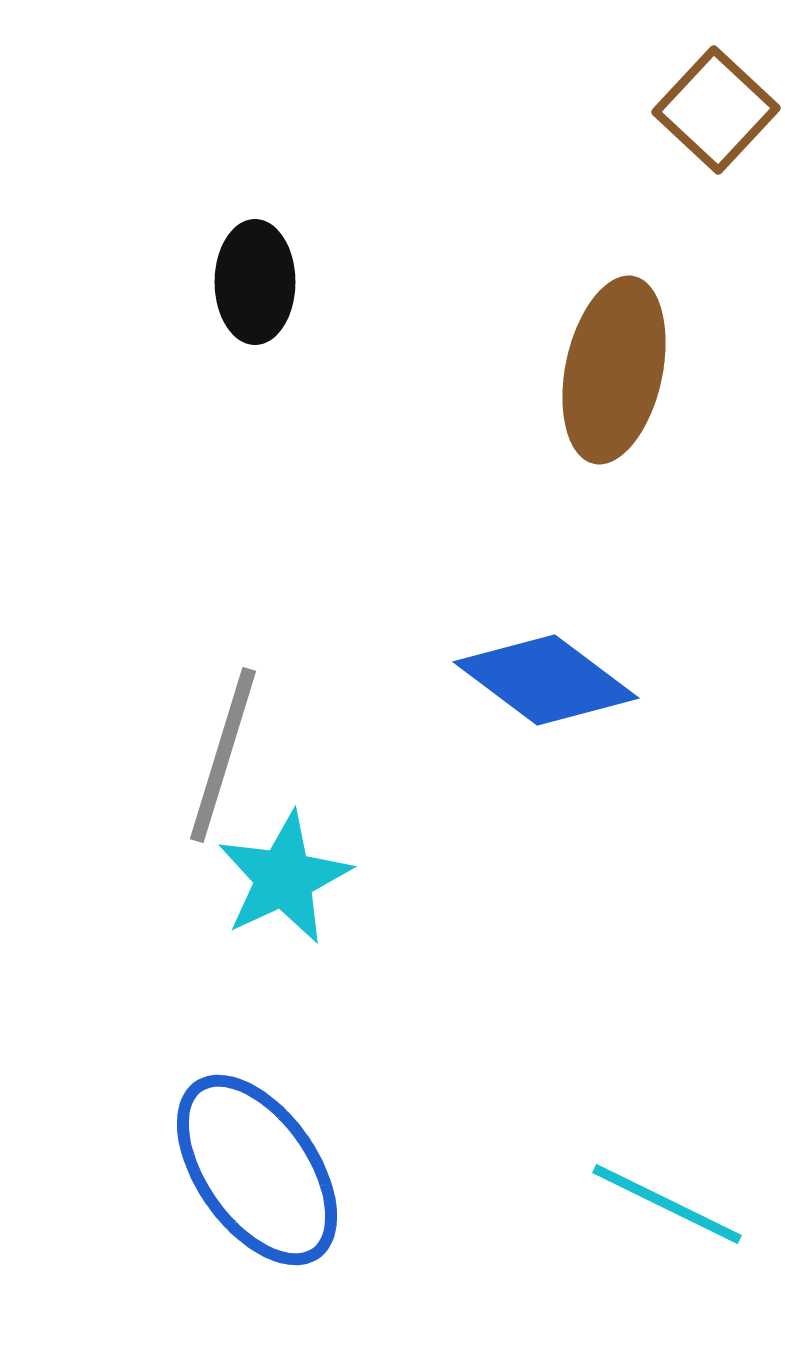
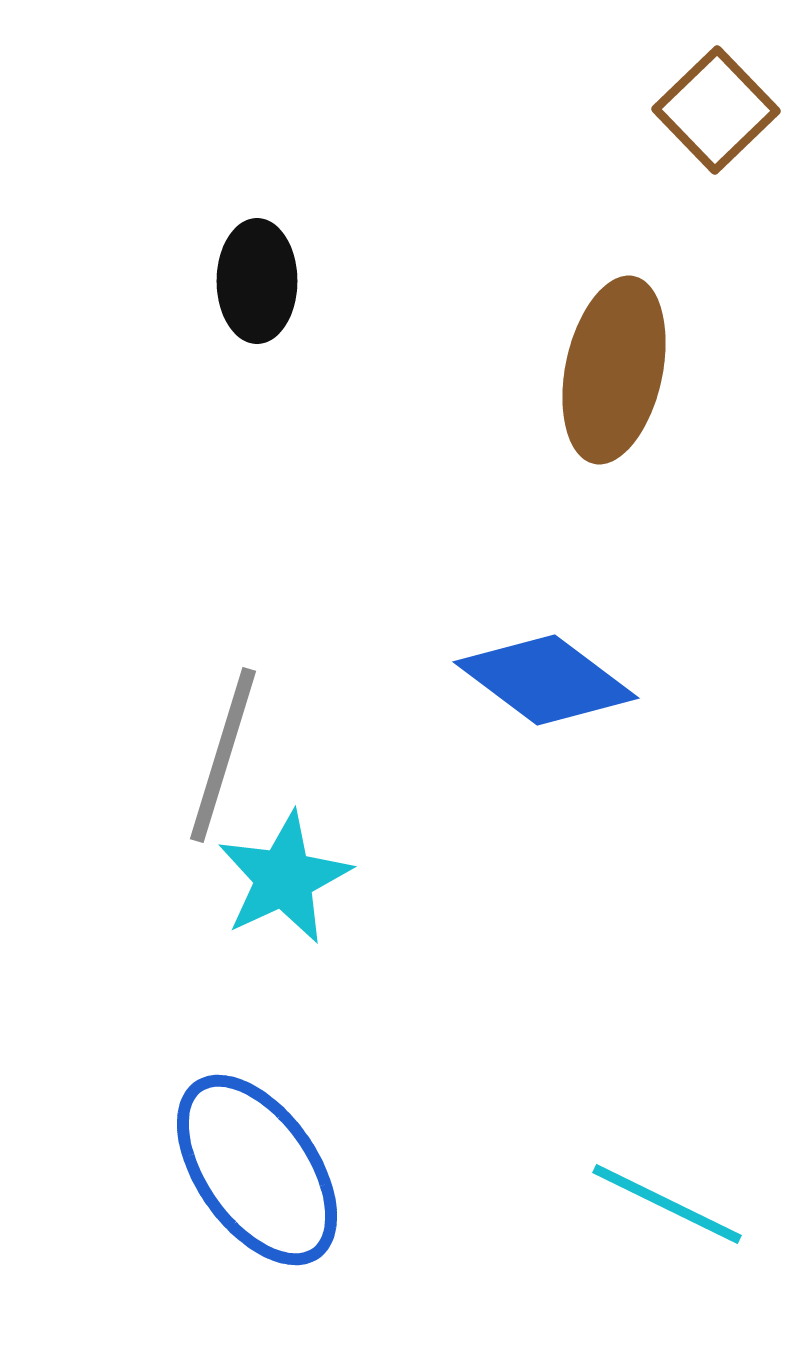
brown square: rotated 3 degrees clockwise
black ellipse: moved 2 px right, 1 px up
